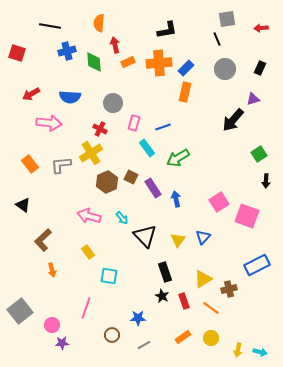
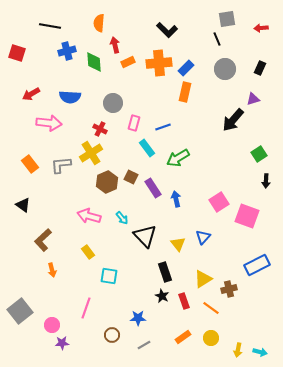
black L-shape at (167, 30): rotated 55 degrees clockwise
yellow triangle at (178, 240): moved 4 px down; rotated 14 degrees counterclockwise
